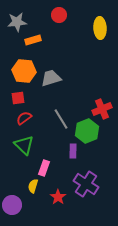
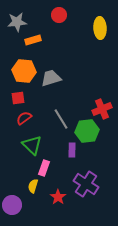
green hexagon: rotated 15 degrees clockwise
green triangle: moved 8 px right
purple rectangle: moved 1 px left, 1 px up
